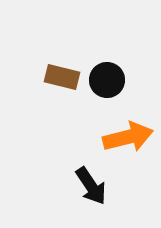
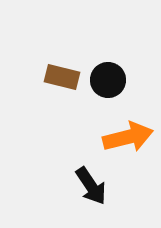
black circle: moved 1 px right
